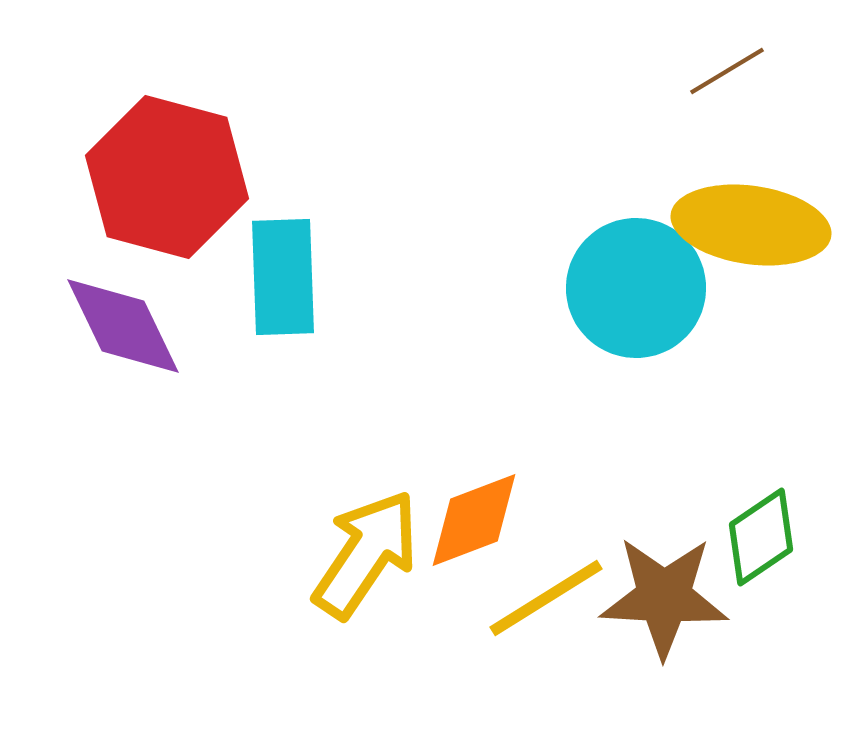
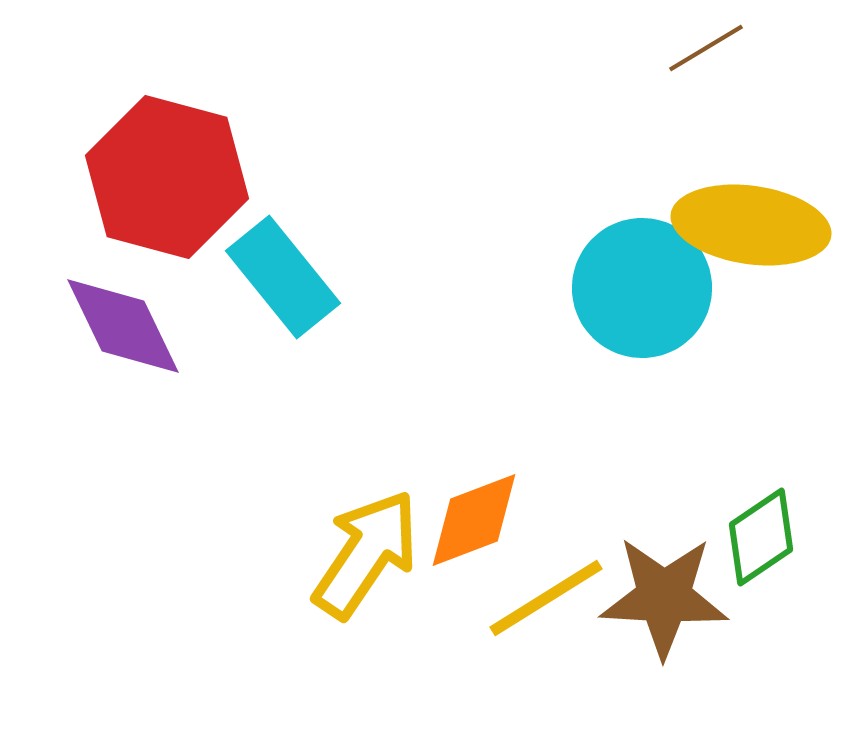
brown line: moved 21 px left, 23 px up
cyan rectangle: rotated 37 degrees counterclockwise
cyan circle: moved 6 px right
